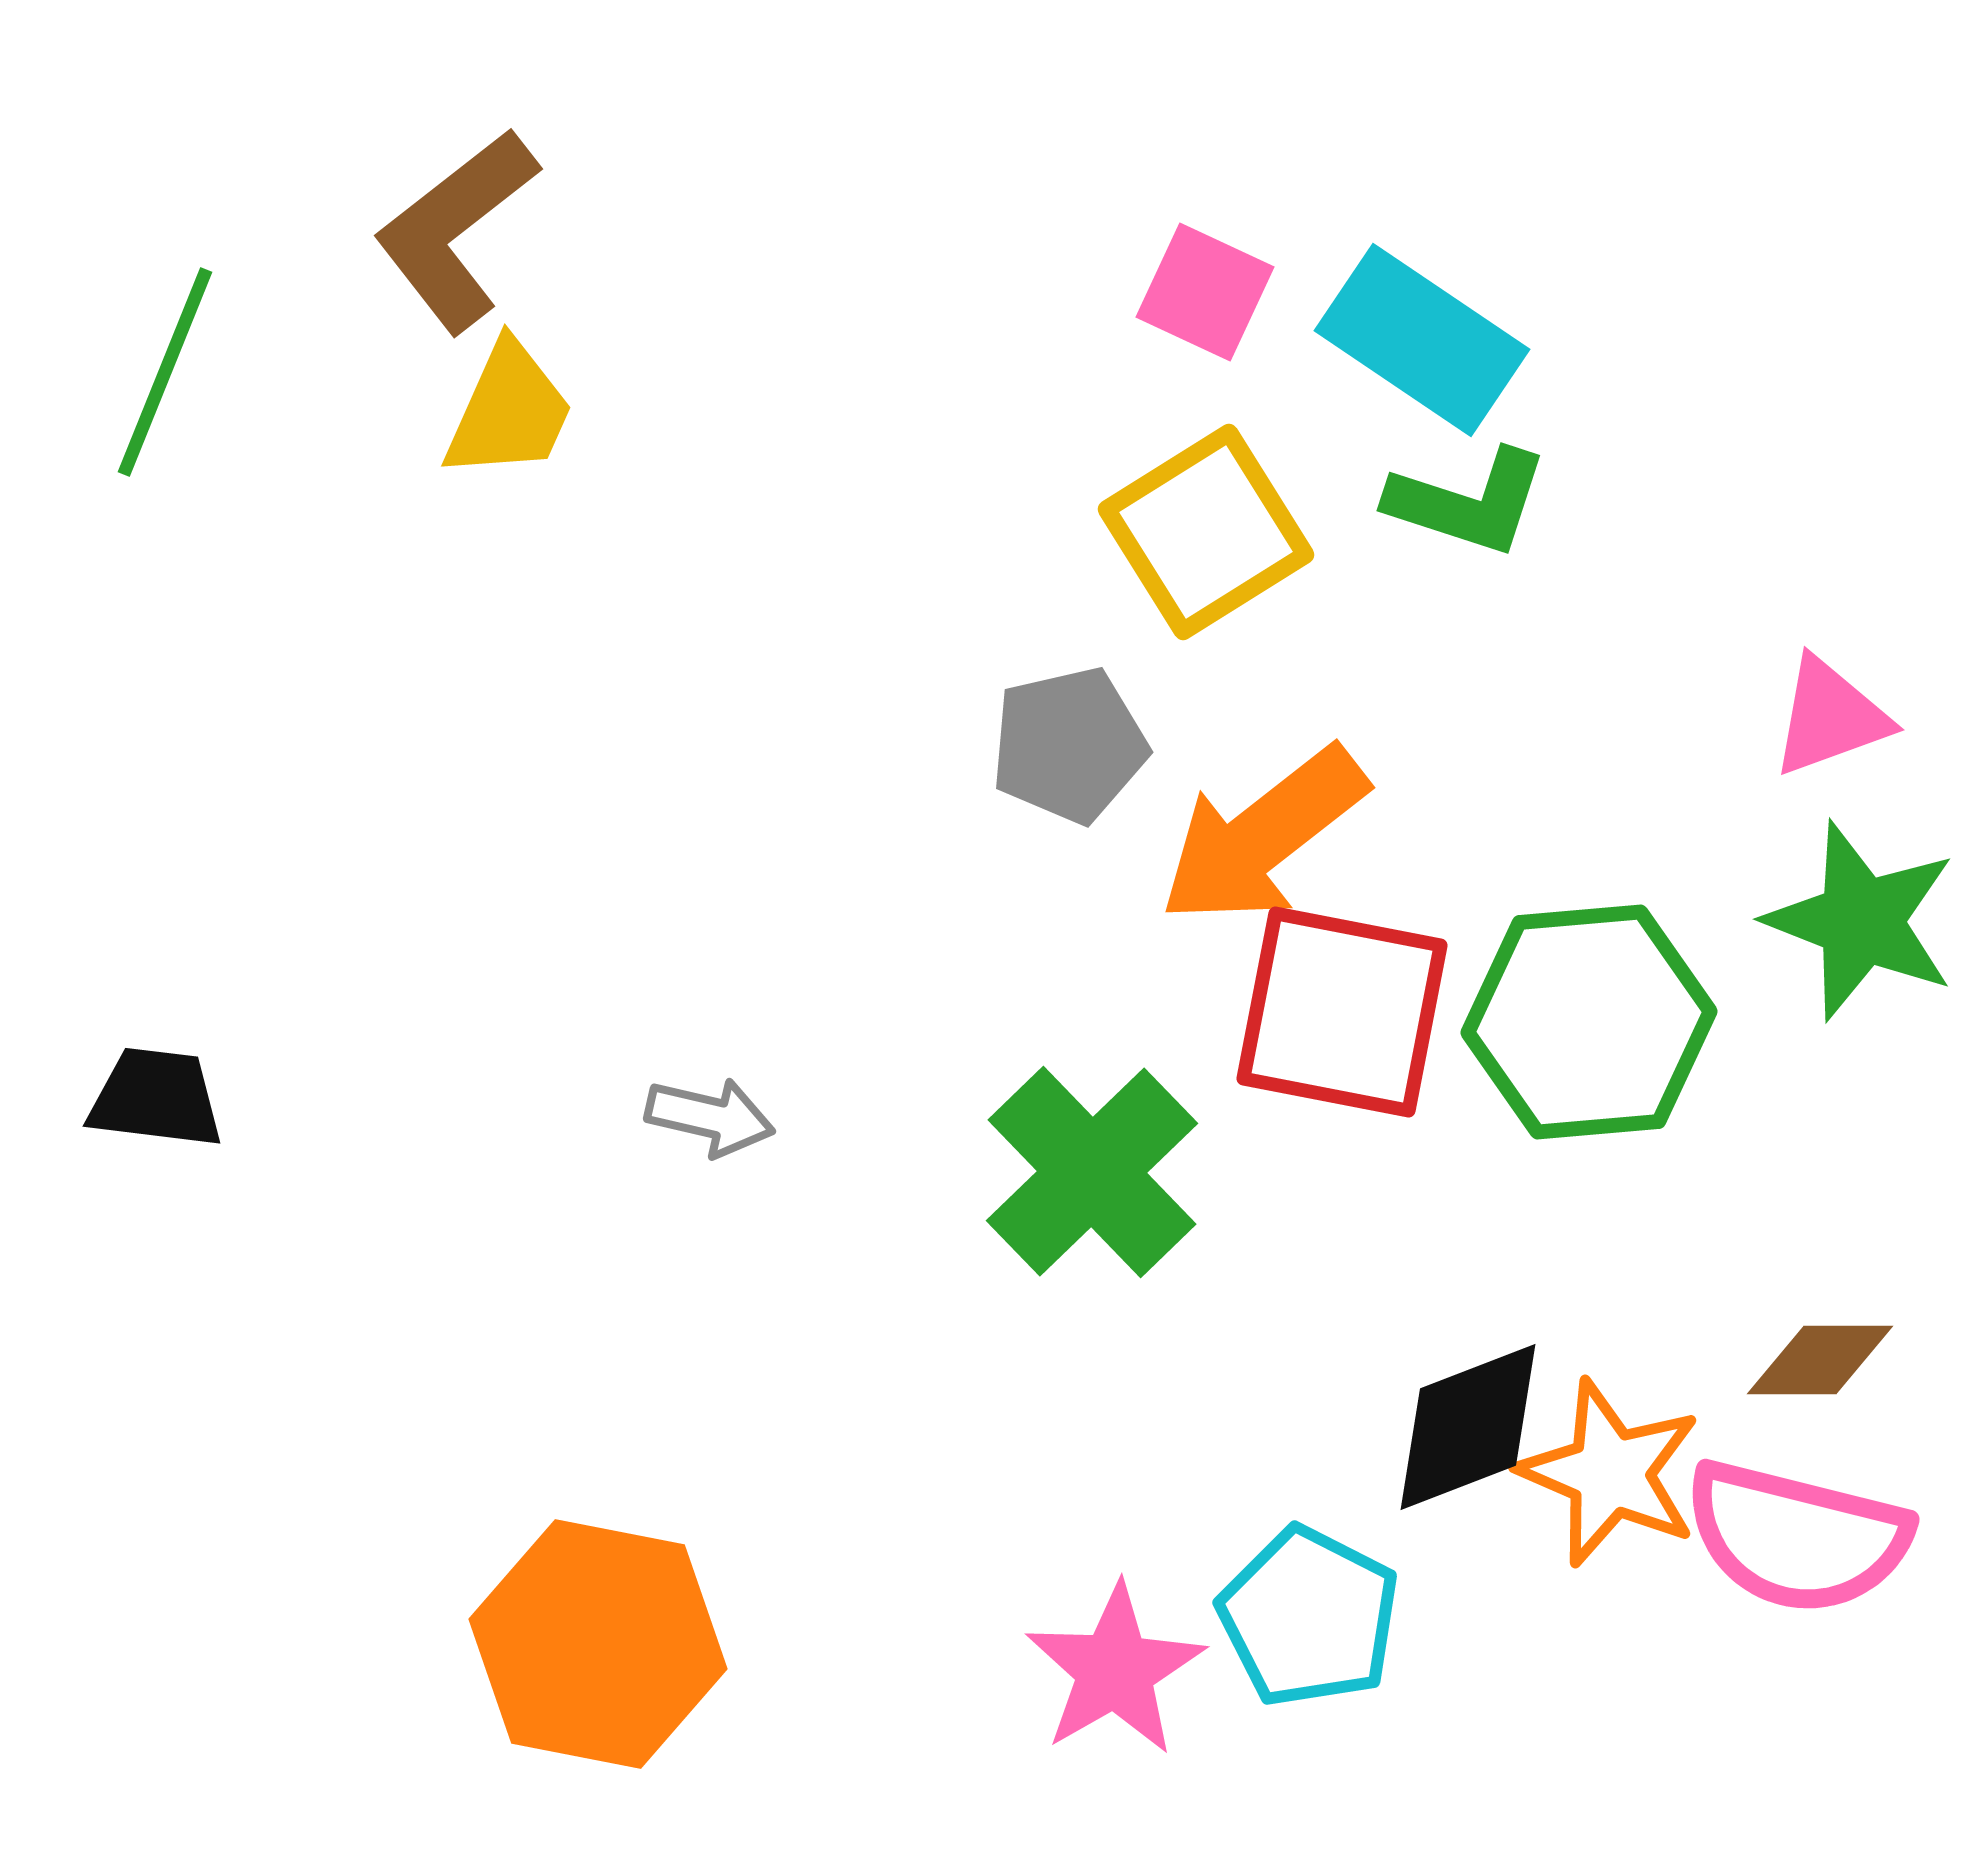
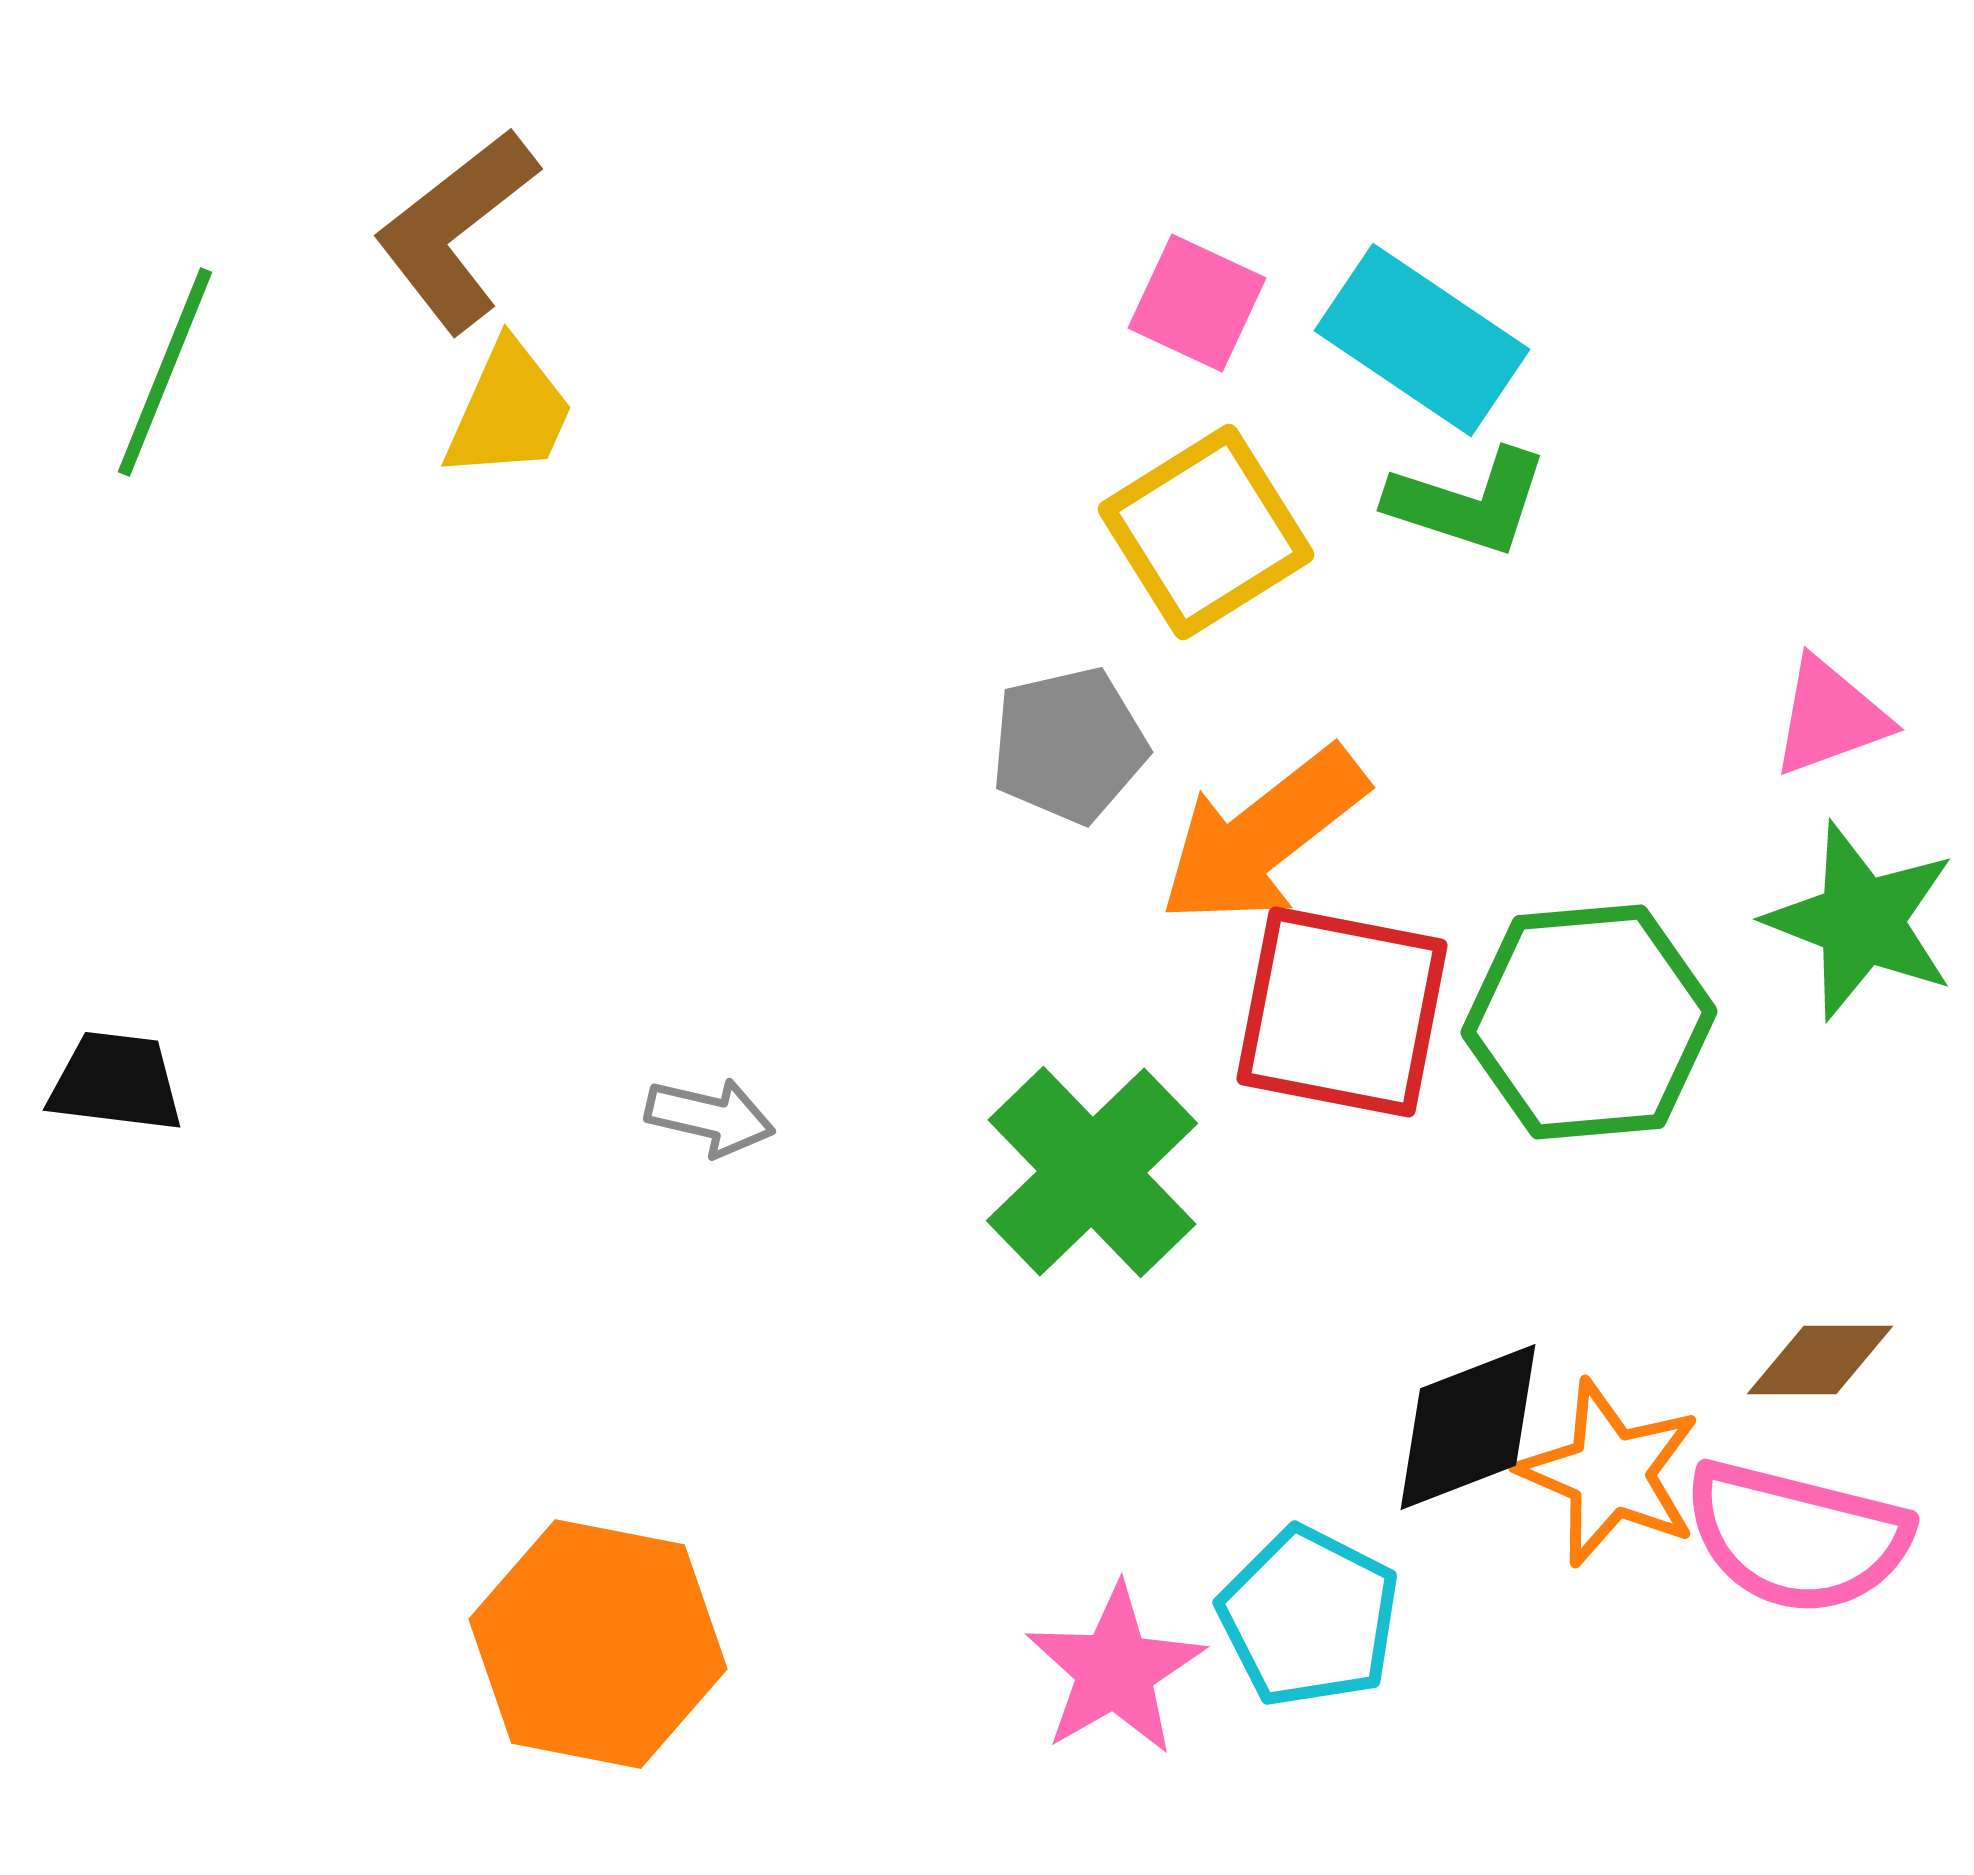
pink square: moved 8 px left, 11 px down
black trapezoid: moved 40 px left, 16 px up
